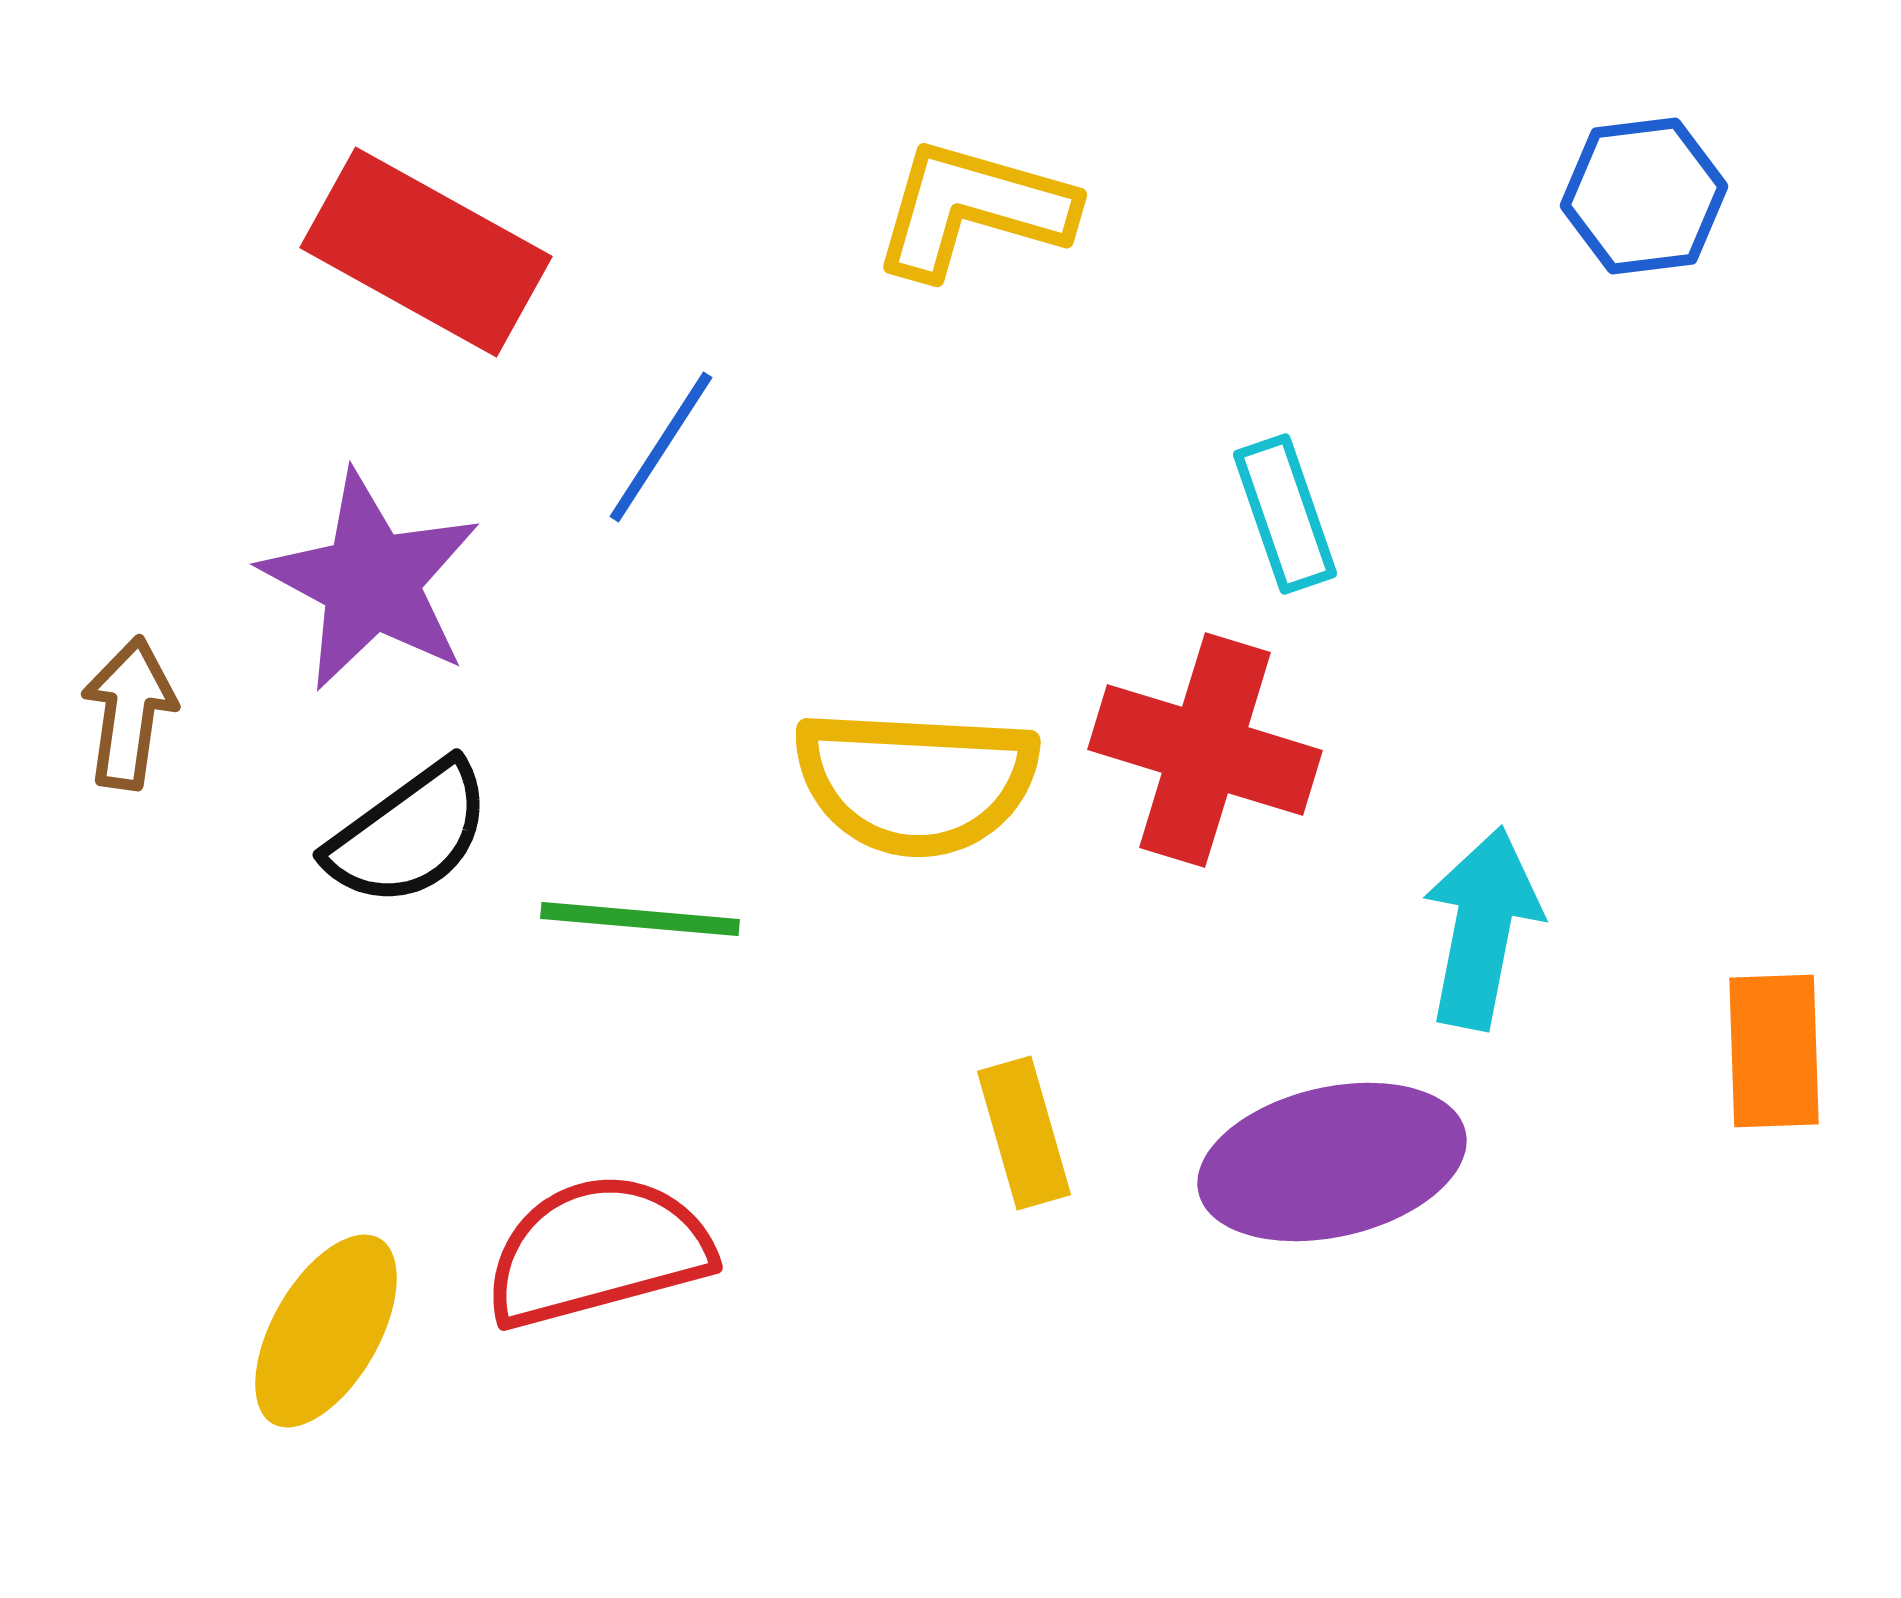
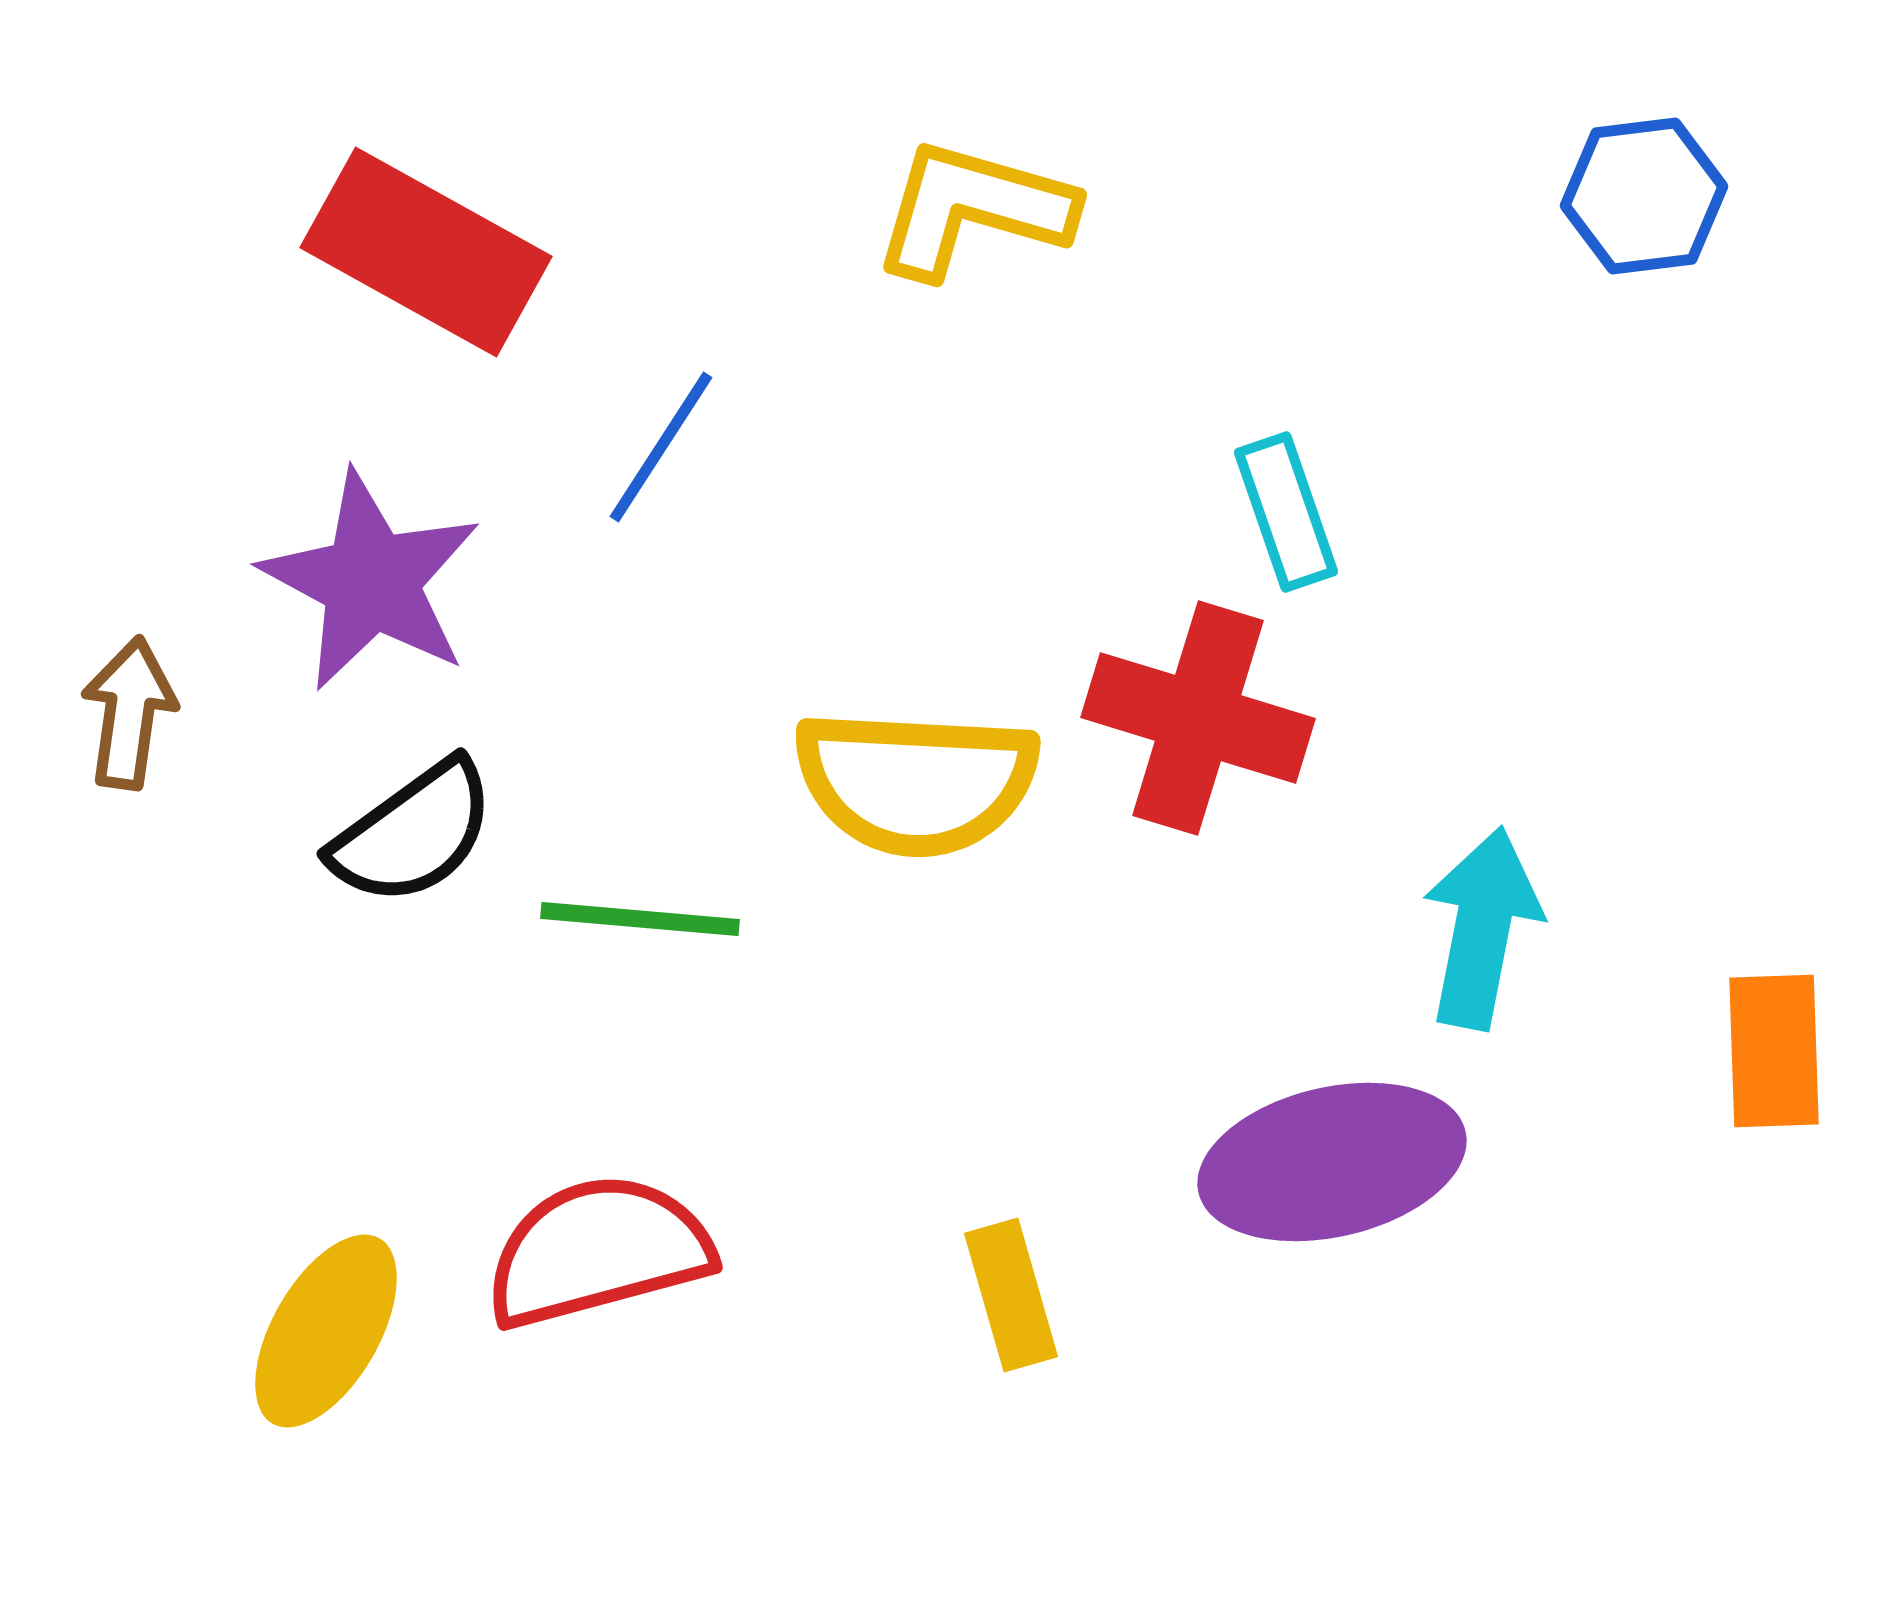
cyan rectangle: moved 1 px right, 2 px up
red cross: moved 7 px left, 32 px up
black semicircle: moved 4 px right, 1 px up
yellow rectangle: moved 13 px left, 162 px down
